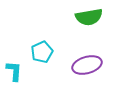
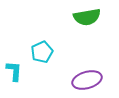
green semicircle: moved 2 px left
purple ellipse: moved 15 px down
